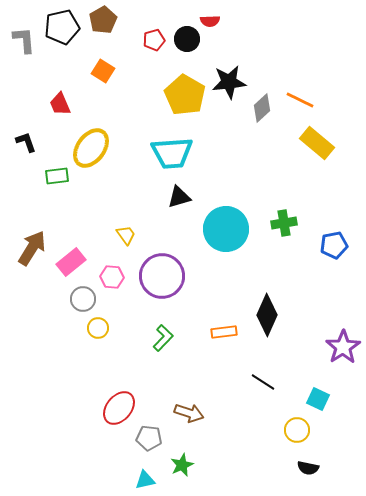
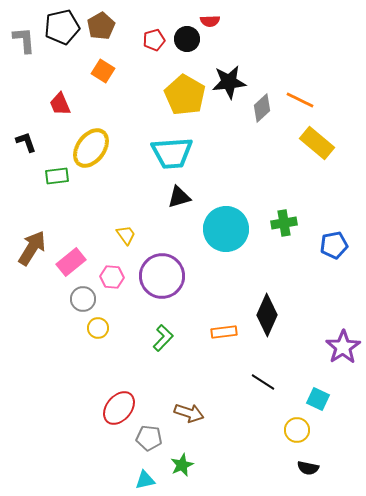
brown pentagon at (103, 20): moved 2 px left, 6 px down
